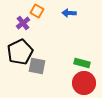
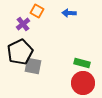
purple cross: moved 1 px down
gray square: moved 4 px left
red circle: moved 1 px left
